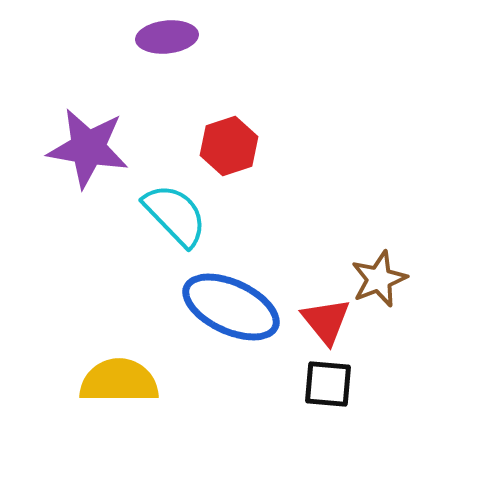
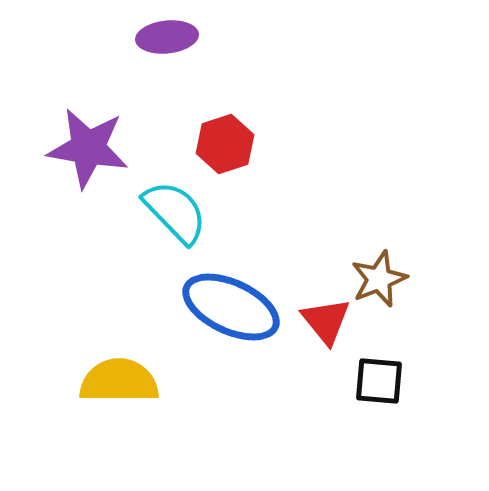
red hexagon: moved 4 px left, 2 px up
cyan semicircle: moved 3 px up
black square: moved 51 px right, 3 px up
